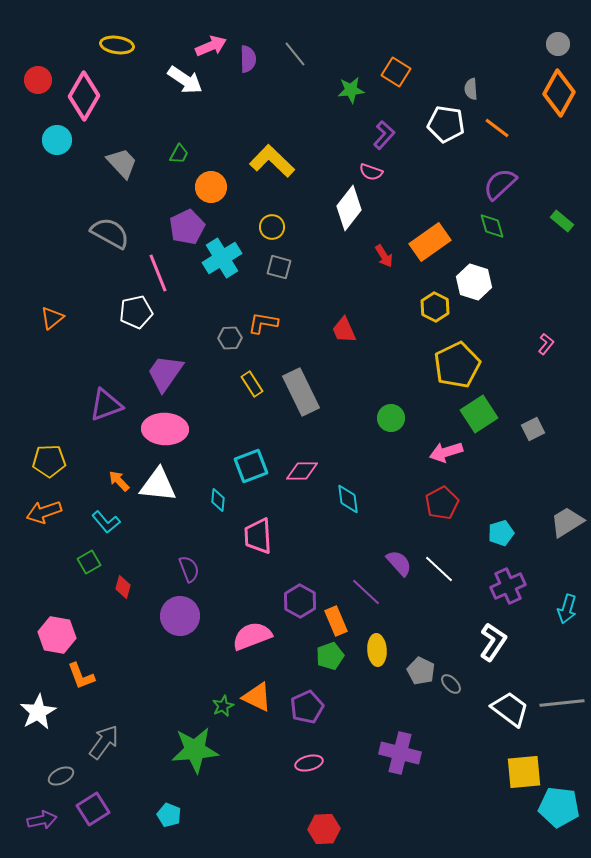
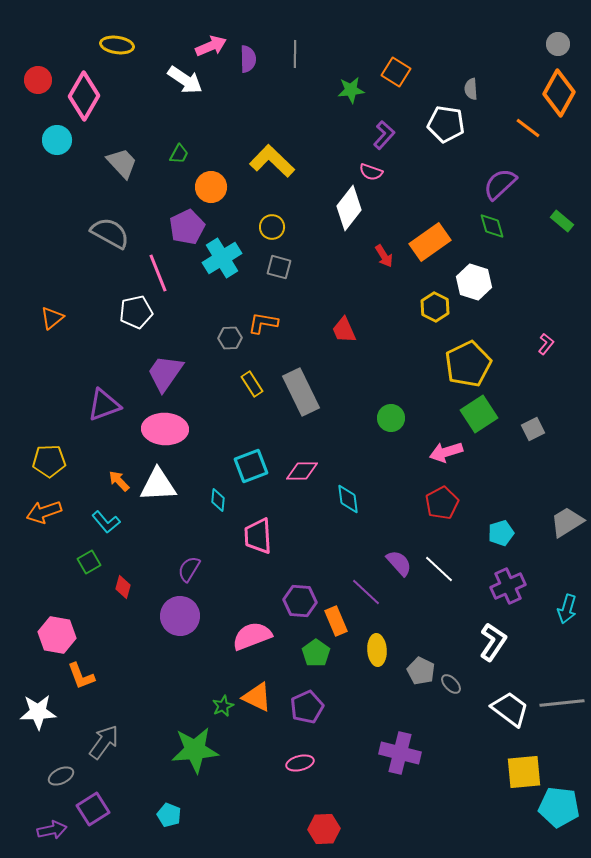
gray line at (295, 54): rotated 40 degrees clockwise
orange line at (497, 128): moved 31 px right
yellow pentagon at (457, 365): moved 11 px right, 1 px up
purple triangle at (106, 405): moved 2 px left
white triangle at (158, 485): rotated 9 degrees counterclockwise
purple semicircle at (189, 569): rotated 128 degrees counterclockwise
purple hexagon at (300, 601): rotated 24 degrees counterclockwise
green pentagon at (330, 656): moved 14 px left, 3 px up; rotated 16 degrees counterclockwise
white star at (38, 712): rotated 27 degrees clockwise
pink ellipse at (309, 763): moved 9 px left
purple arrow at (42, 820): moved 10 px right, 10 px down
